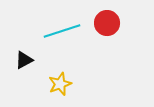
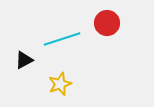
cyan line: moved 8 px down
